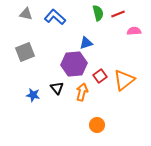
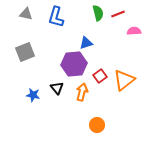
blue L-shape: moved 1 px right; rotated 115 degrees counterclockwise
